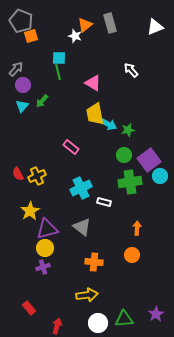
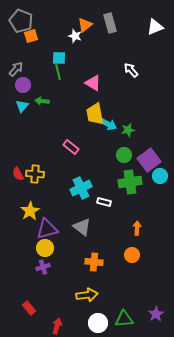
green arrow: rotated 56 degrees clockwise
yellow cross: moved 2 px left, 2 px up; rotated 30 degrees clockwise
